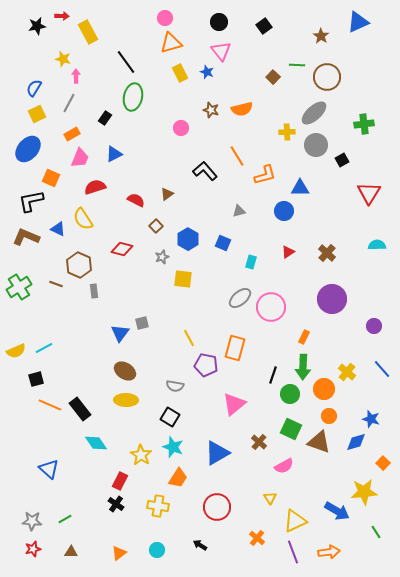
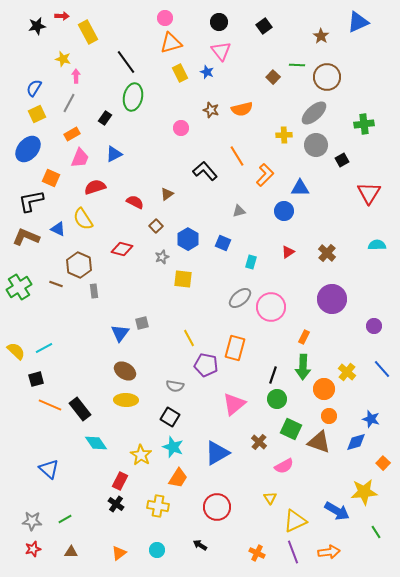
yellow cross at (287, 132): moved 3 px left, 3 px down
orange L-shape at (265, 175): rotated 30 degrees counterclockwise
red semicircle at (136, 200): moved 1 px left, 2 px down
yellow semicircle at (16, 351): rotated 114 degrees counterclockwise
green circle at (290, 394): moved 13 px left, 5 px down
orange cross at (257, 538): moved 15 px down; rotated 14 degrees counterclockwise
